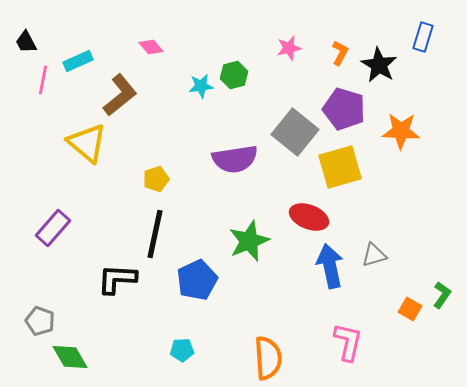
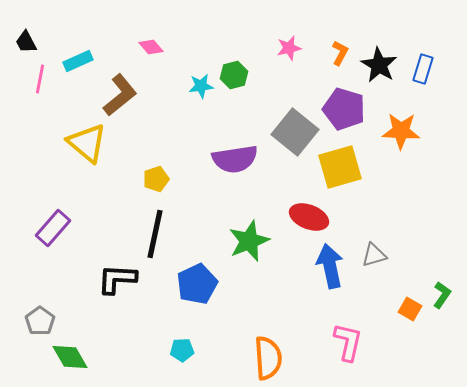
blue rectangle: moved 32 px down
pink line: moved 3 px left, 1 px up
blue pentagon: moved 4 px down
gray pentagon: rotated 16 degrees clockwise
